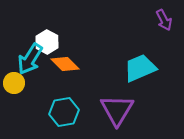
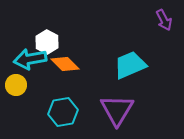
cyan arrow: rotated 48 degrees clockwise
cyan trapezoid: moved 10 px left, 3 px up
yellow circle: moved 2 px right, 2 px down
cyan hexagon: moved 1 px left
